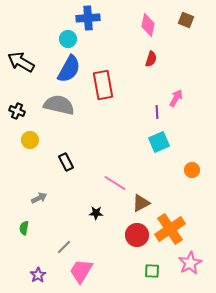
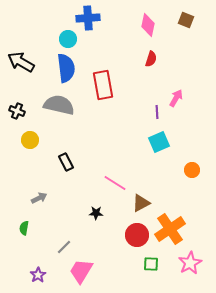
blue semicircle: moved 3 px left, 1 px up; rotated 36 degrees counterclockwise
green square: moved 1 px left, 7 px up
